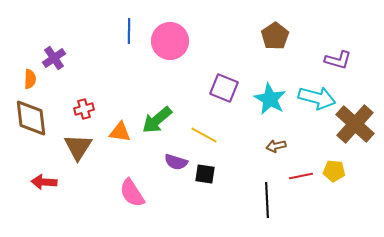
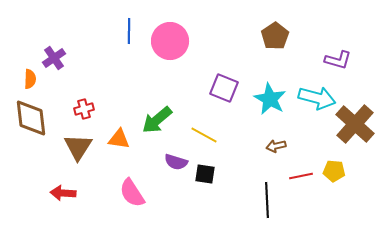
orange triangle: moved 1 px left, 7 px down
red arrow: moved 19 px right, 11 px down
